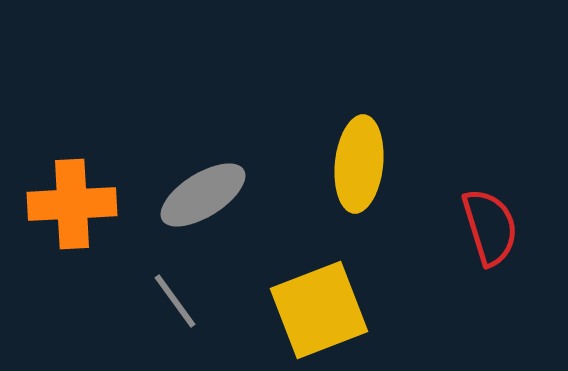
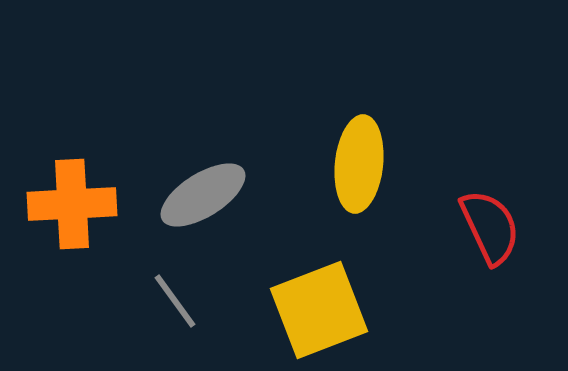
red semicircle: rotated 8 degrees counterclockwise
